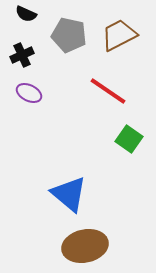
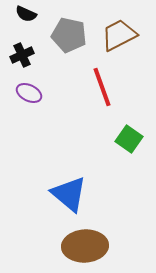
red line: moved 6 px left, 4 px up; rotated 36 degrees clockwise
brown ellipse: rotated 9 degrees clockwise
